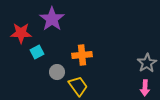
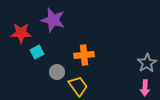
purple star: moved 1 px right, 1 px down; rotated 20 degrees counterclockwise
orange cross: moved 2 px right
